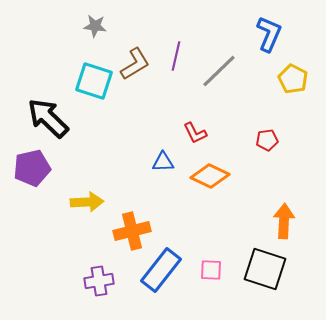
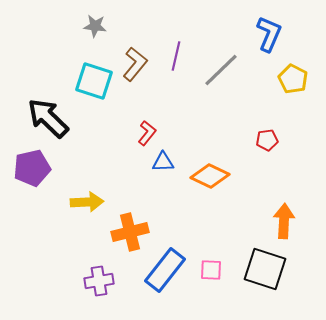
brown L-shape: rotated 20 degrees counterclockwise
gray line: moved 2 px right, 1 px up
red L-shape: moved 48 px left; rotated 115 degrees counterclockwise
orange cross: moved 2 px left, 1 px down
blue rectangle: moved 4 px right
